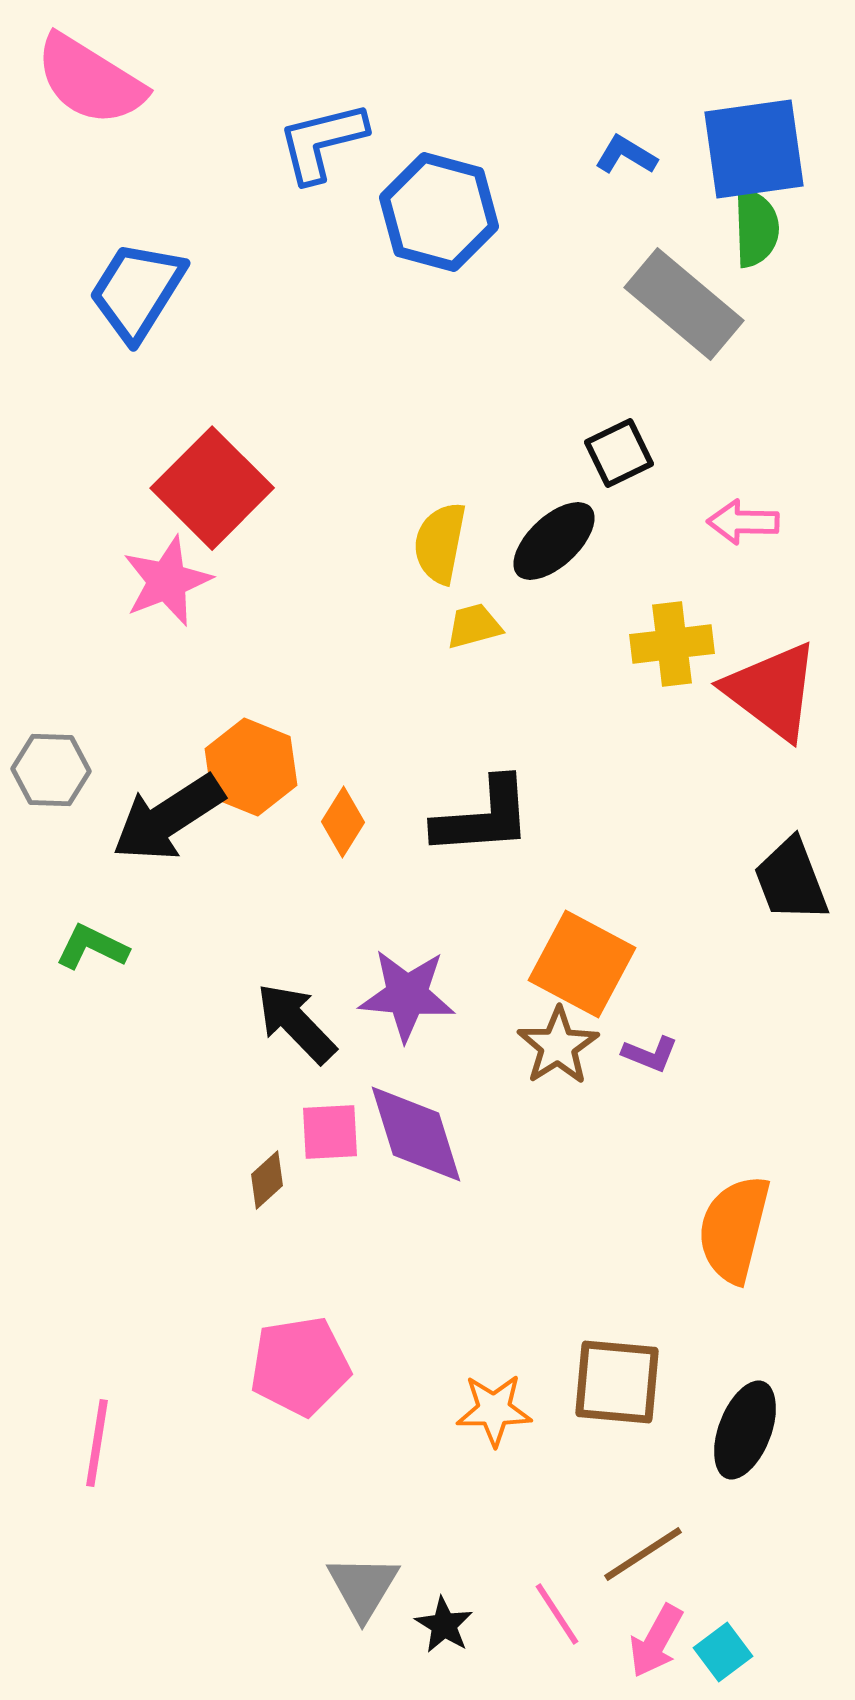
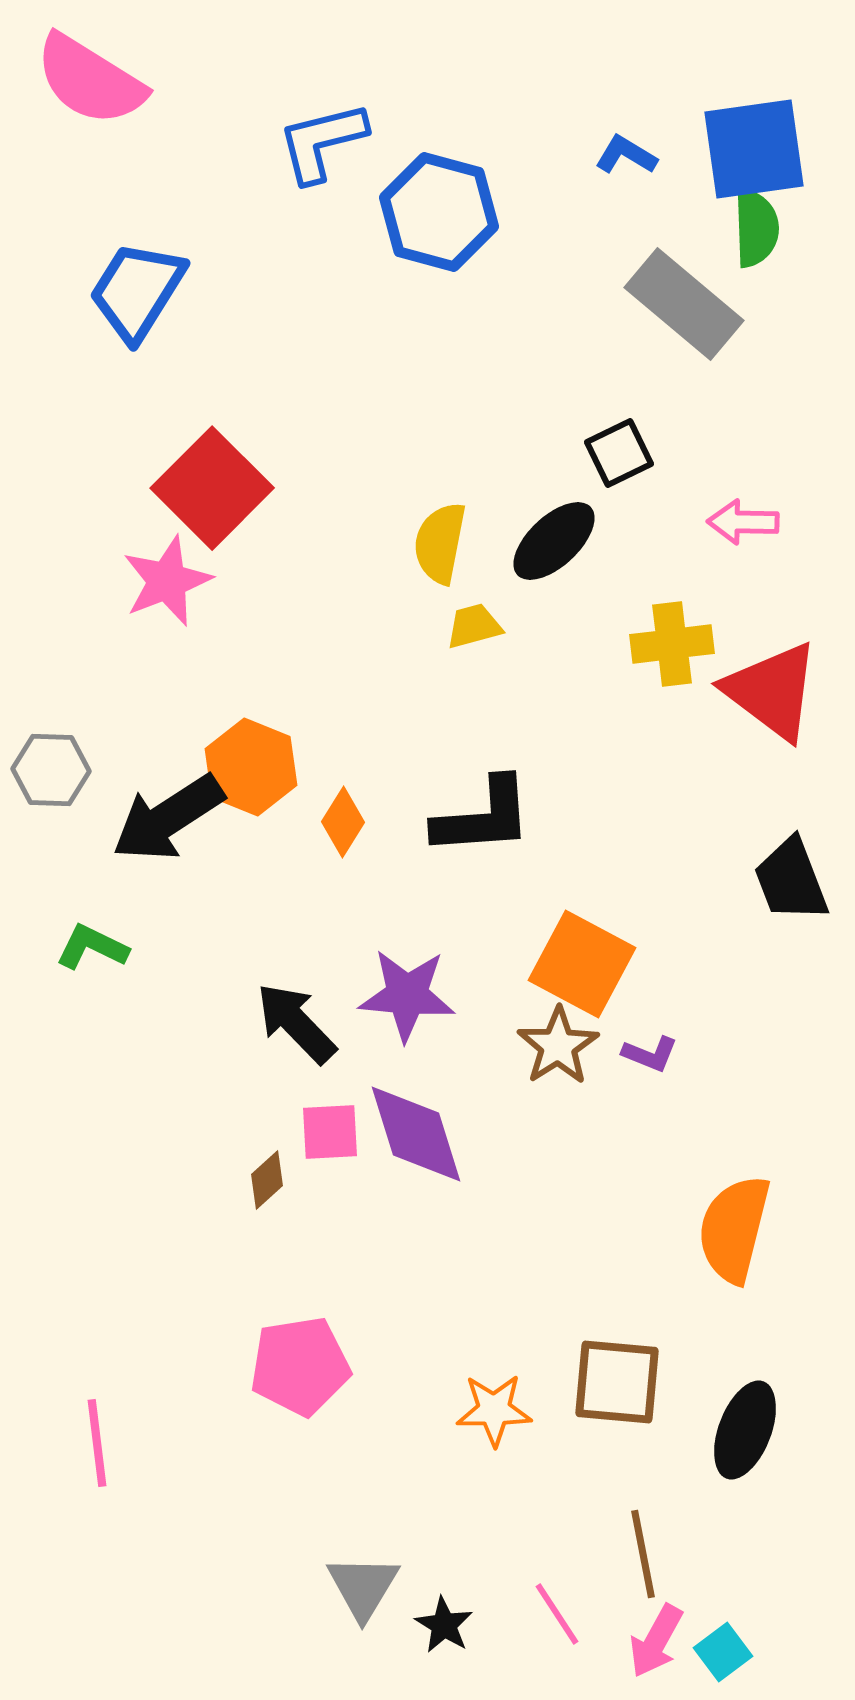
pink line at (97, 1443): rotated 16 degrees counterclockwise
brown line at (643, 1554): rotated 68 degrees counterclockwise
